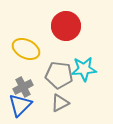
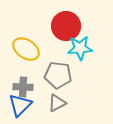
yellow ellipse: rotated 8 degrees clockwise
cyan star: moved 4 px left, 21 px up
gray pentagon: moved 1 px left
gray cross: rotated 30 degrees clockwise
gray triangle: moved 3 px left
